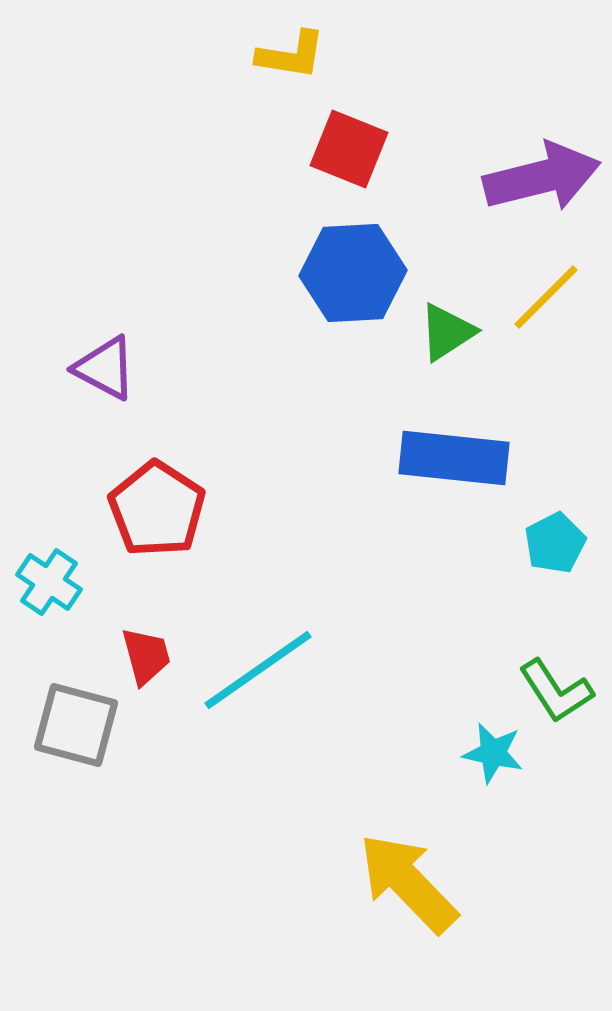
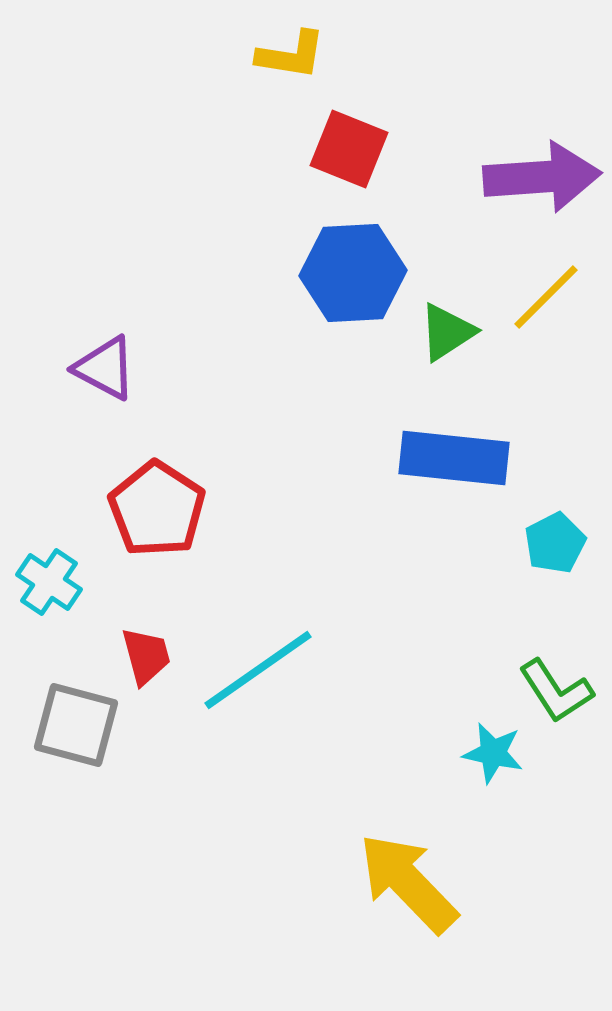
purple arrow: rotated 10 degrees clockwise
